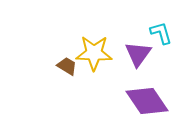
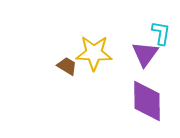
cyan L-shape: rotated 25 degrees clockwise
purple triangle: moved 7 px right
purple diamond: rotated 33 degrees clockwise
